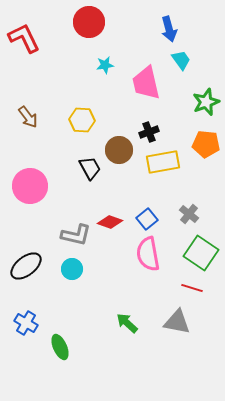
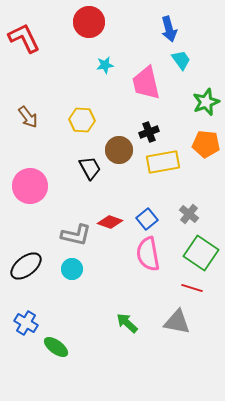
green ellipse: moved 4 px left; rotated 30 degrees counterclockwise
